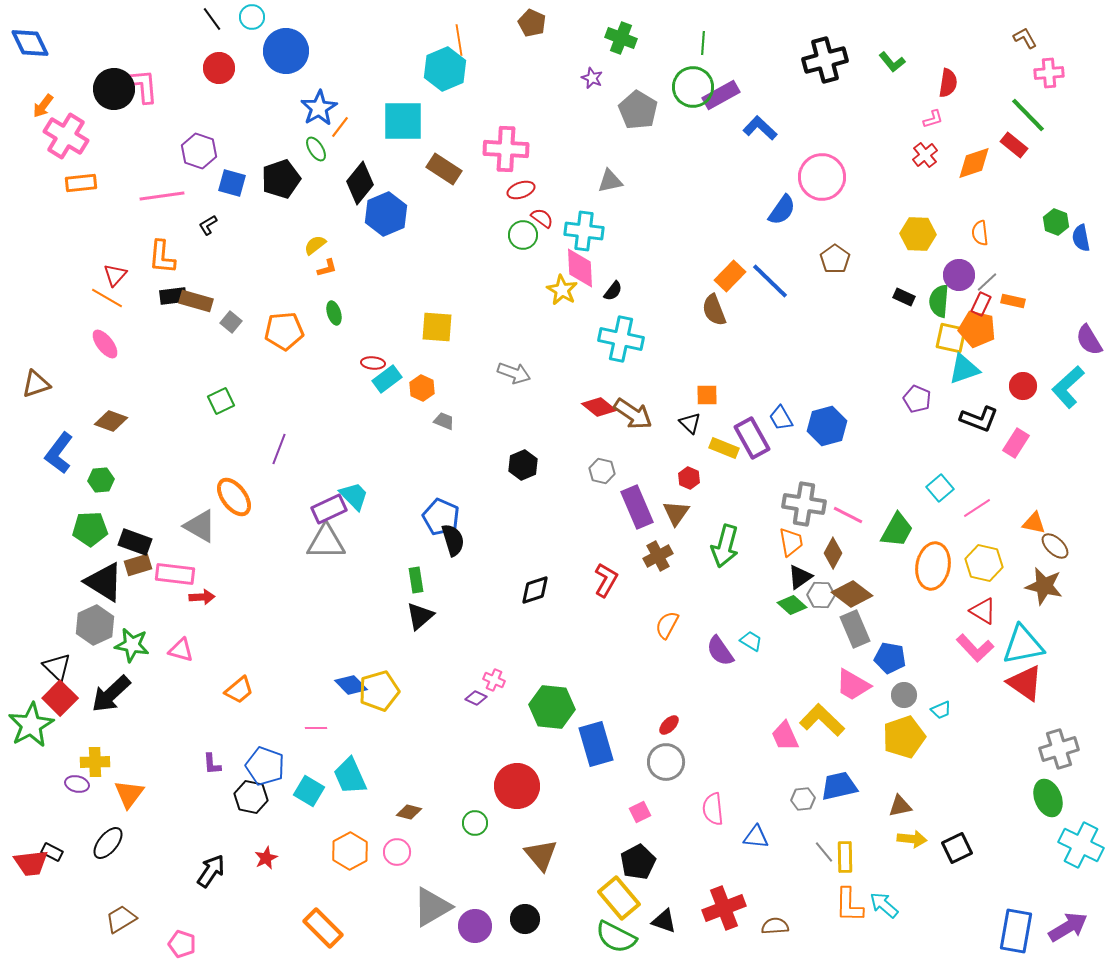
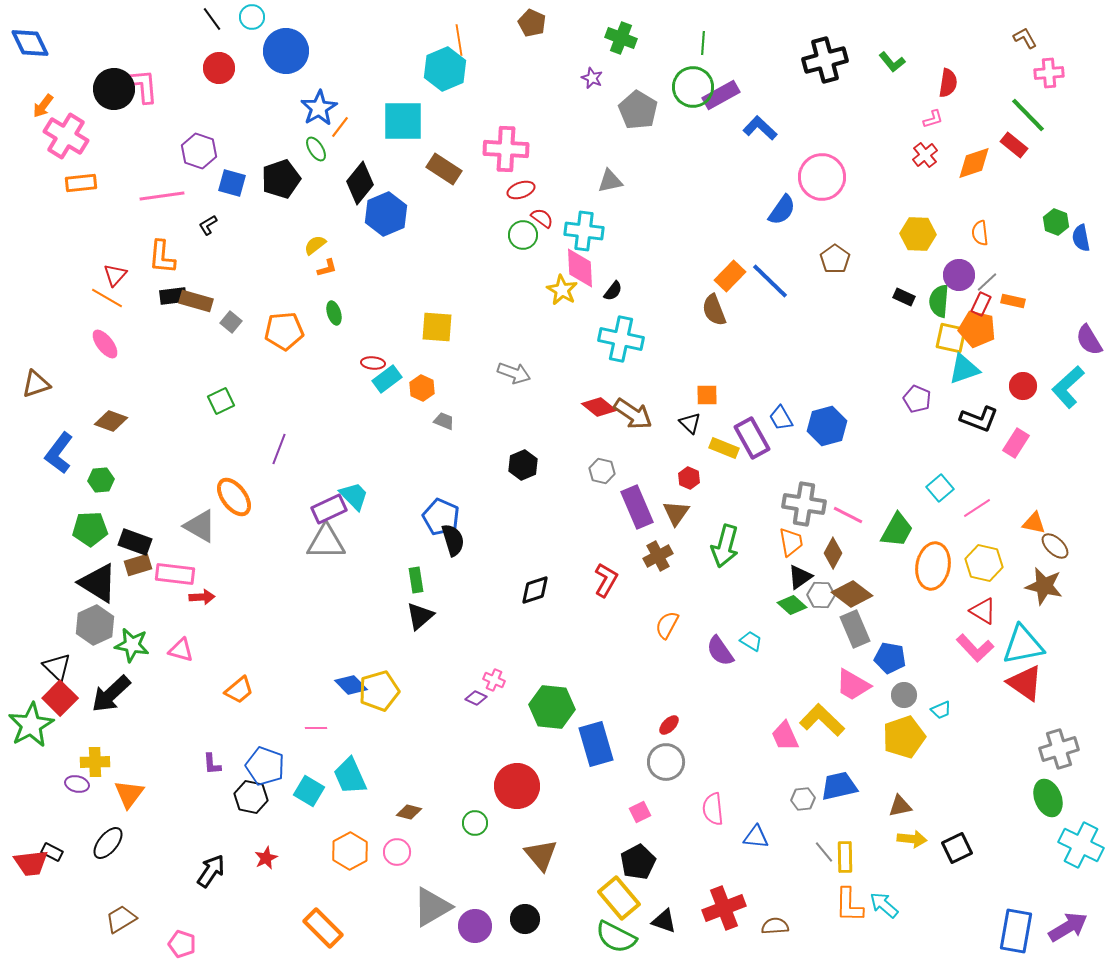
black triangle at (104, 582): moved 6 px left, 1 px down
